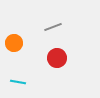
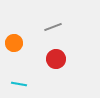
red circle: moved 1 px left, 1 px down
cyan line: moved 1 px right, 2 px down
